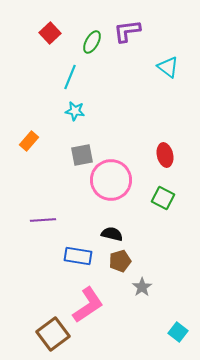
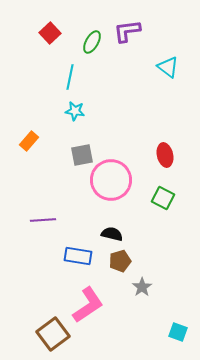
cyan line: rotated 10 degrees counterclockwise
cyan square: rotated 18 degrees counterclockwise
